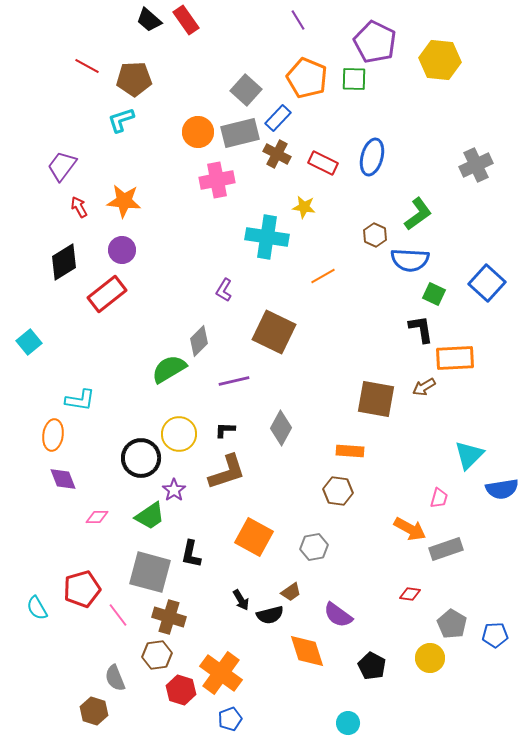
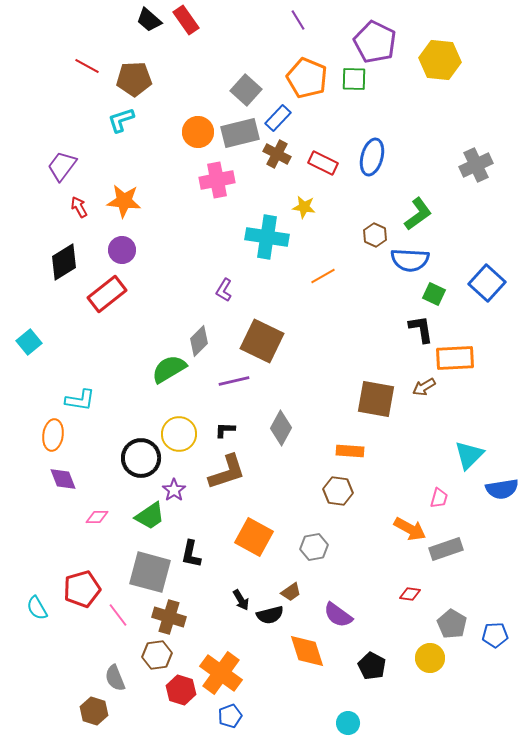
brown square at (274, 332): moved 12 px left, 9 px down
blue pentagon at (230, 719): moved 3 px up
